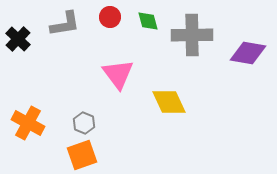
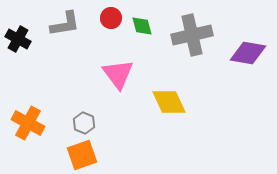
red circle: moved 1 px right, 1 px down
green diamond: moved 6 px left, 5 px down
gray cross: rotated 12 degrees counterclockwise
black cross: rotated 15 degrees counterclockwise
